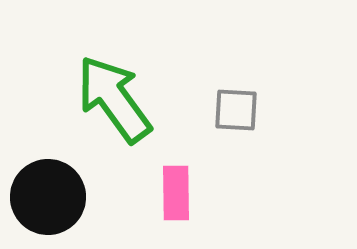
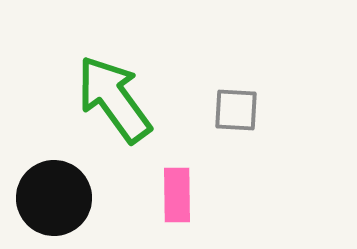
pink rectangle: moved 1 px right, 2 px down
black circle: moved 6 px right, 1 px down
